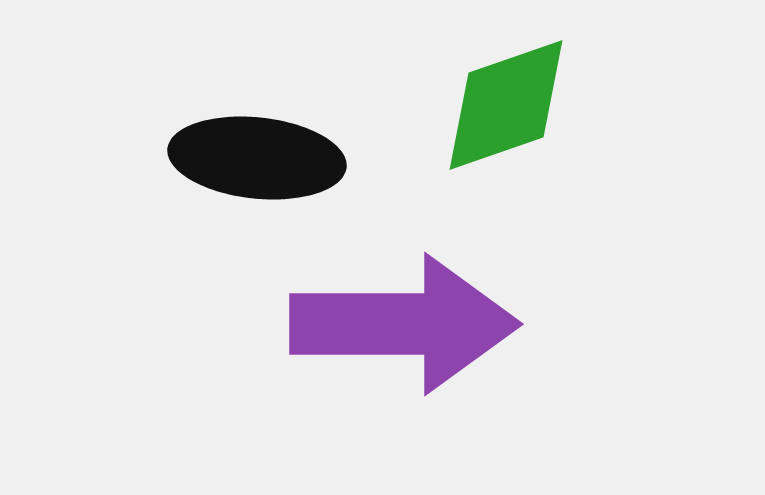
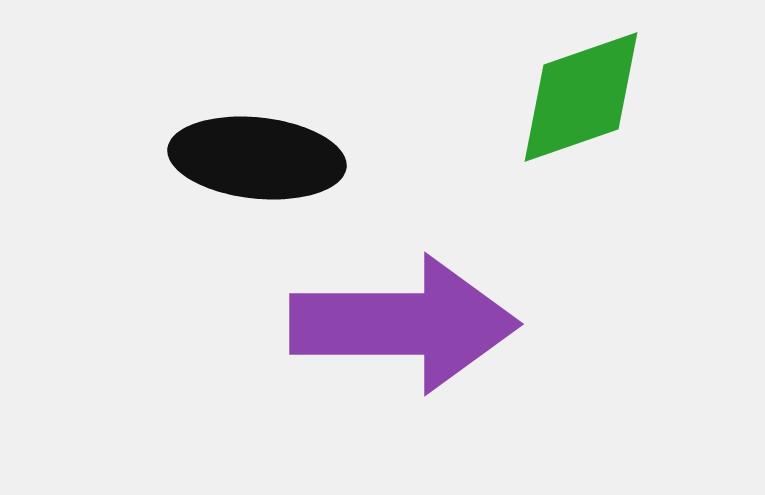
green diamond: moved 75 px right, 8 px up
